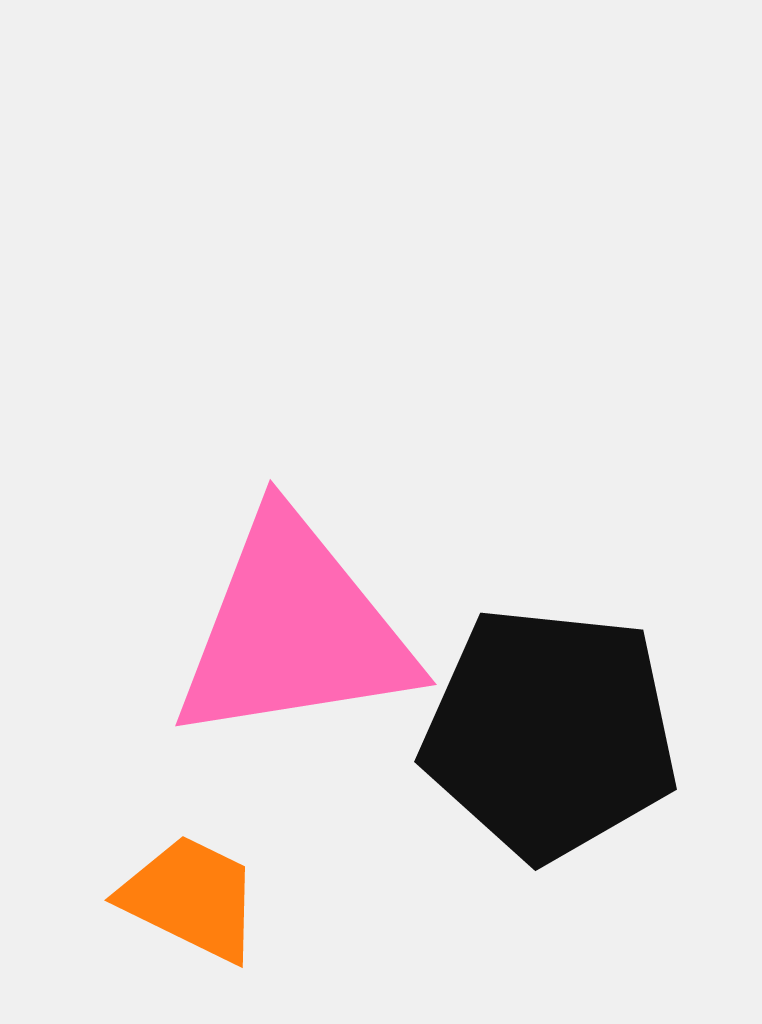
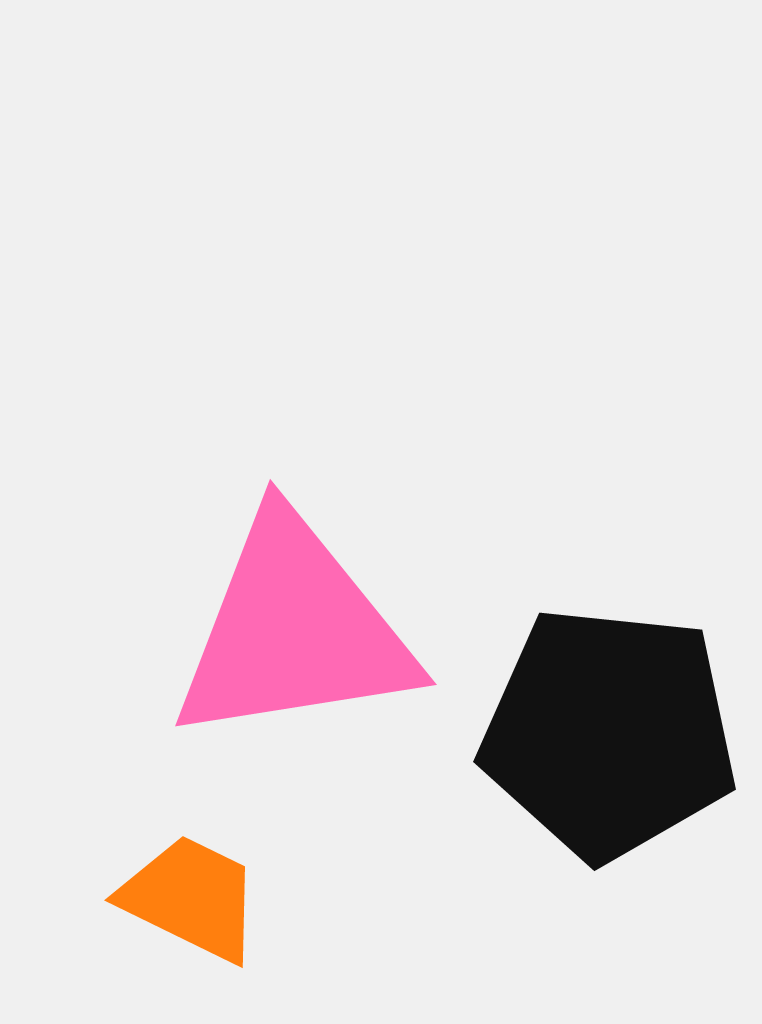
black pentagon: moved 59 px right
